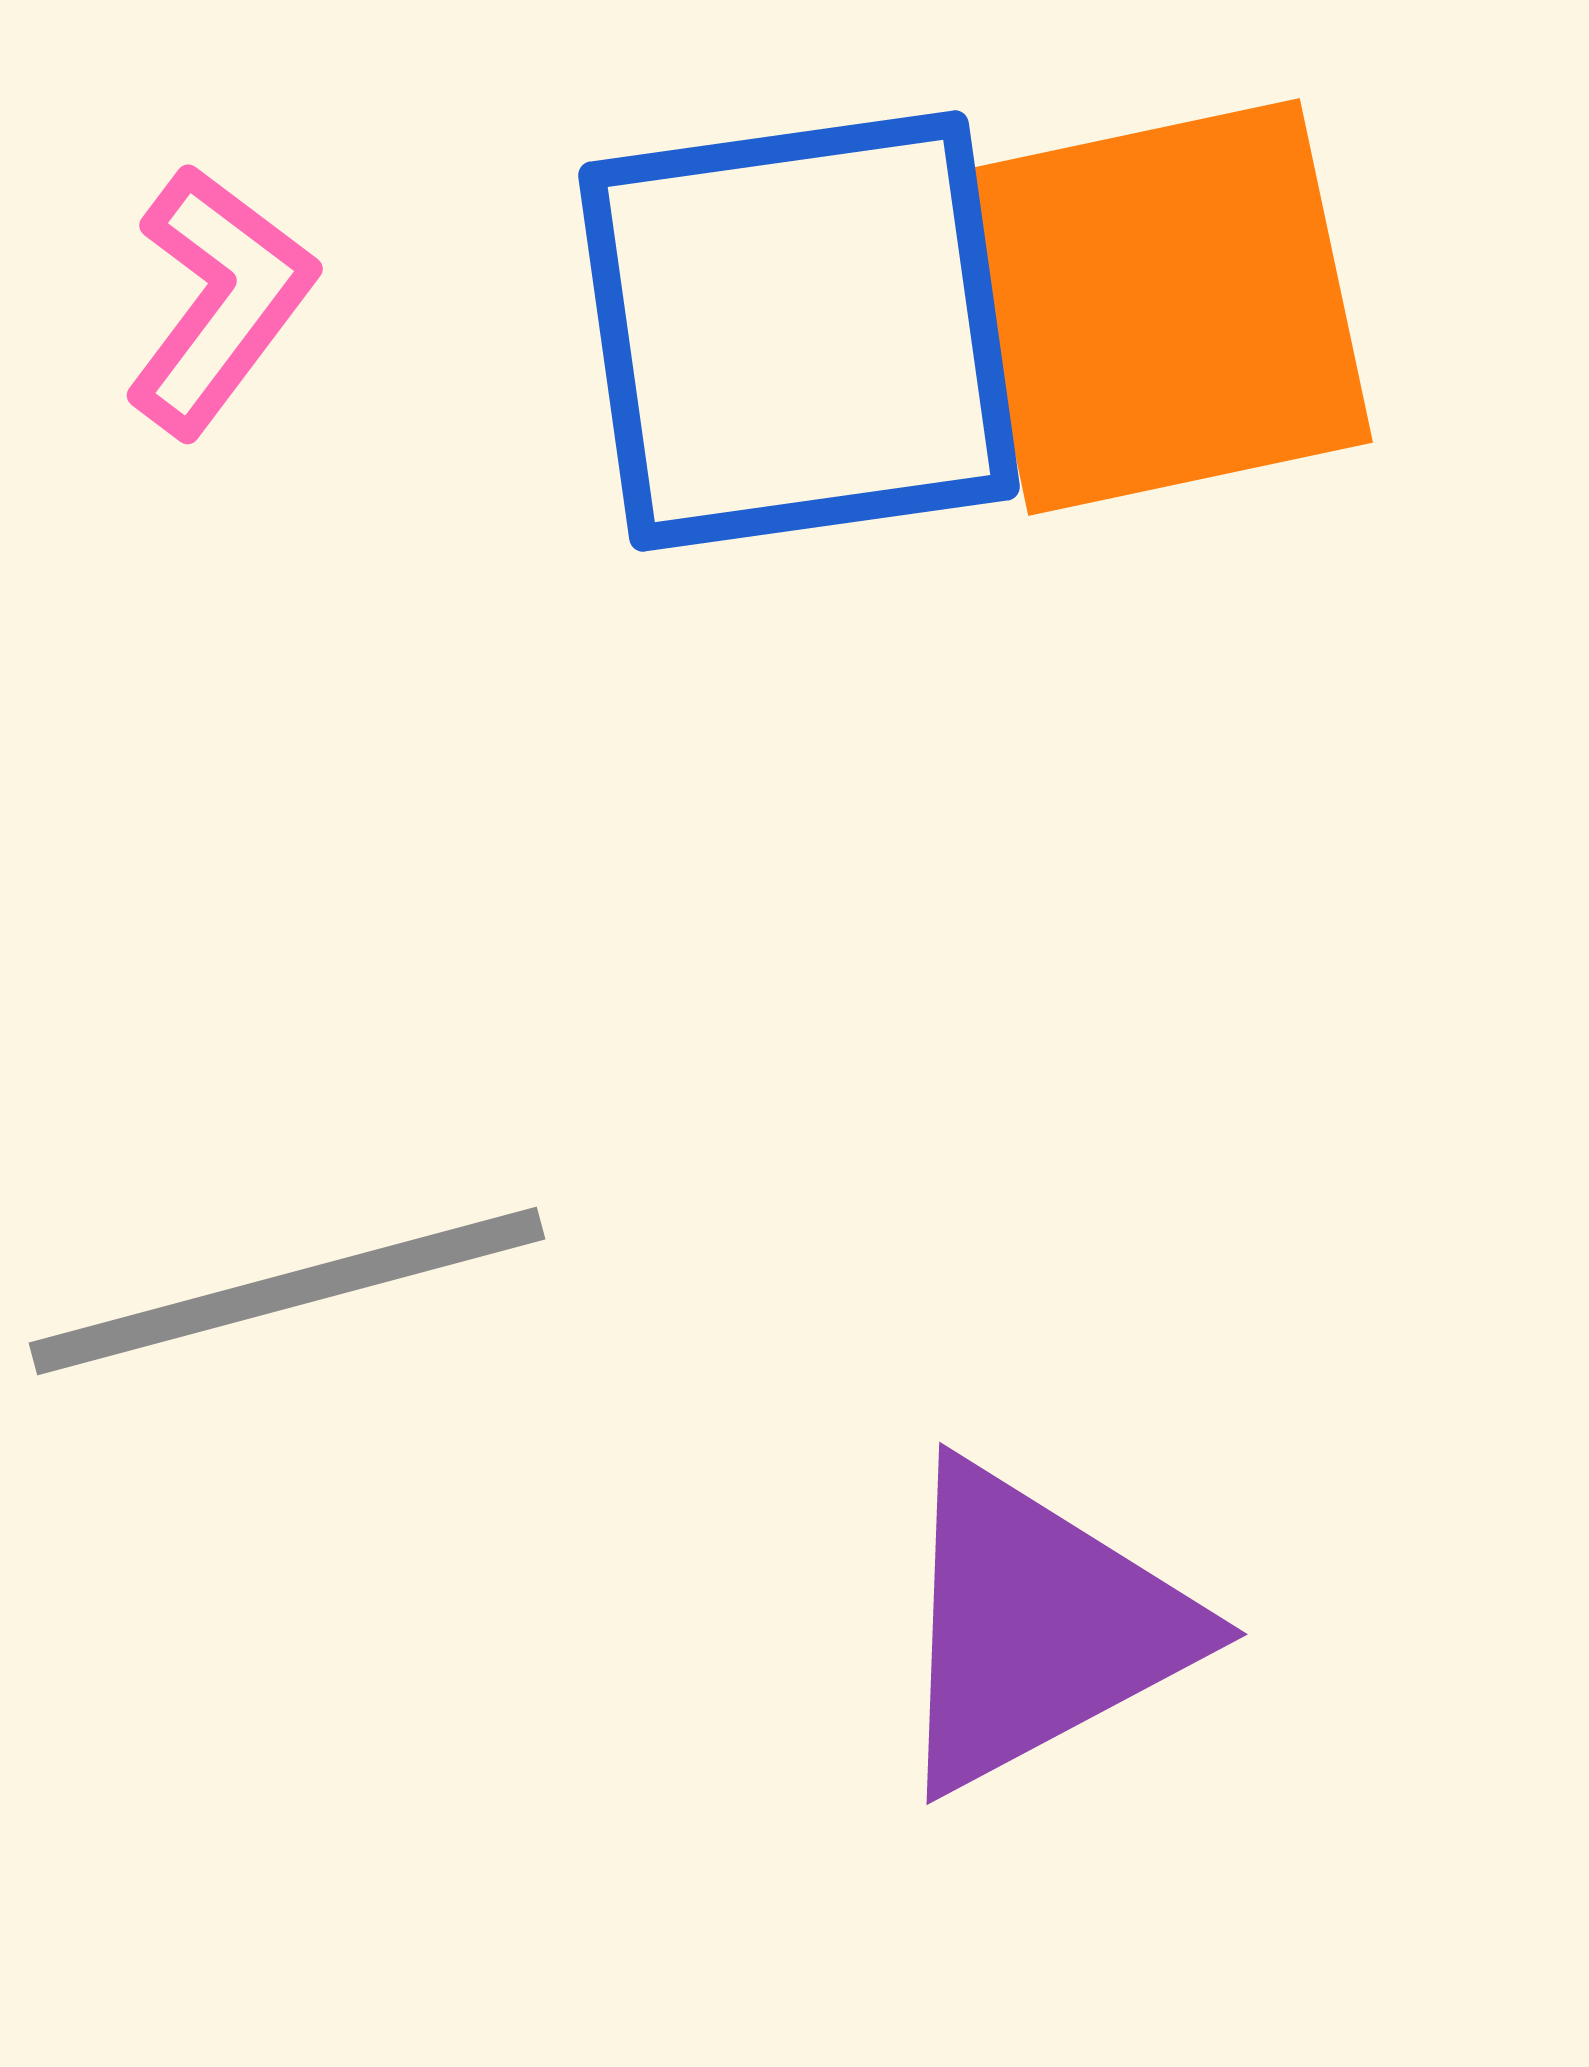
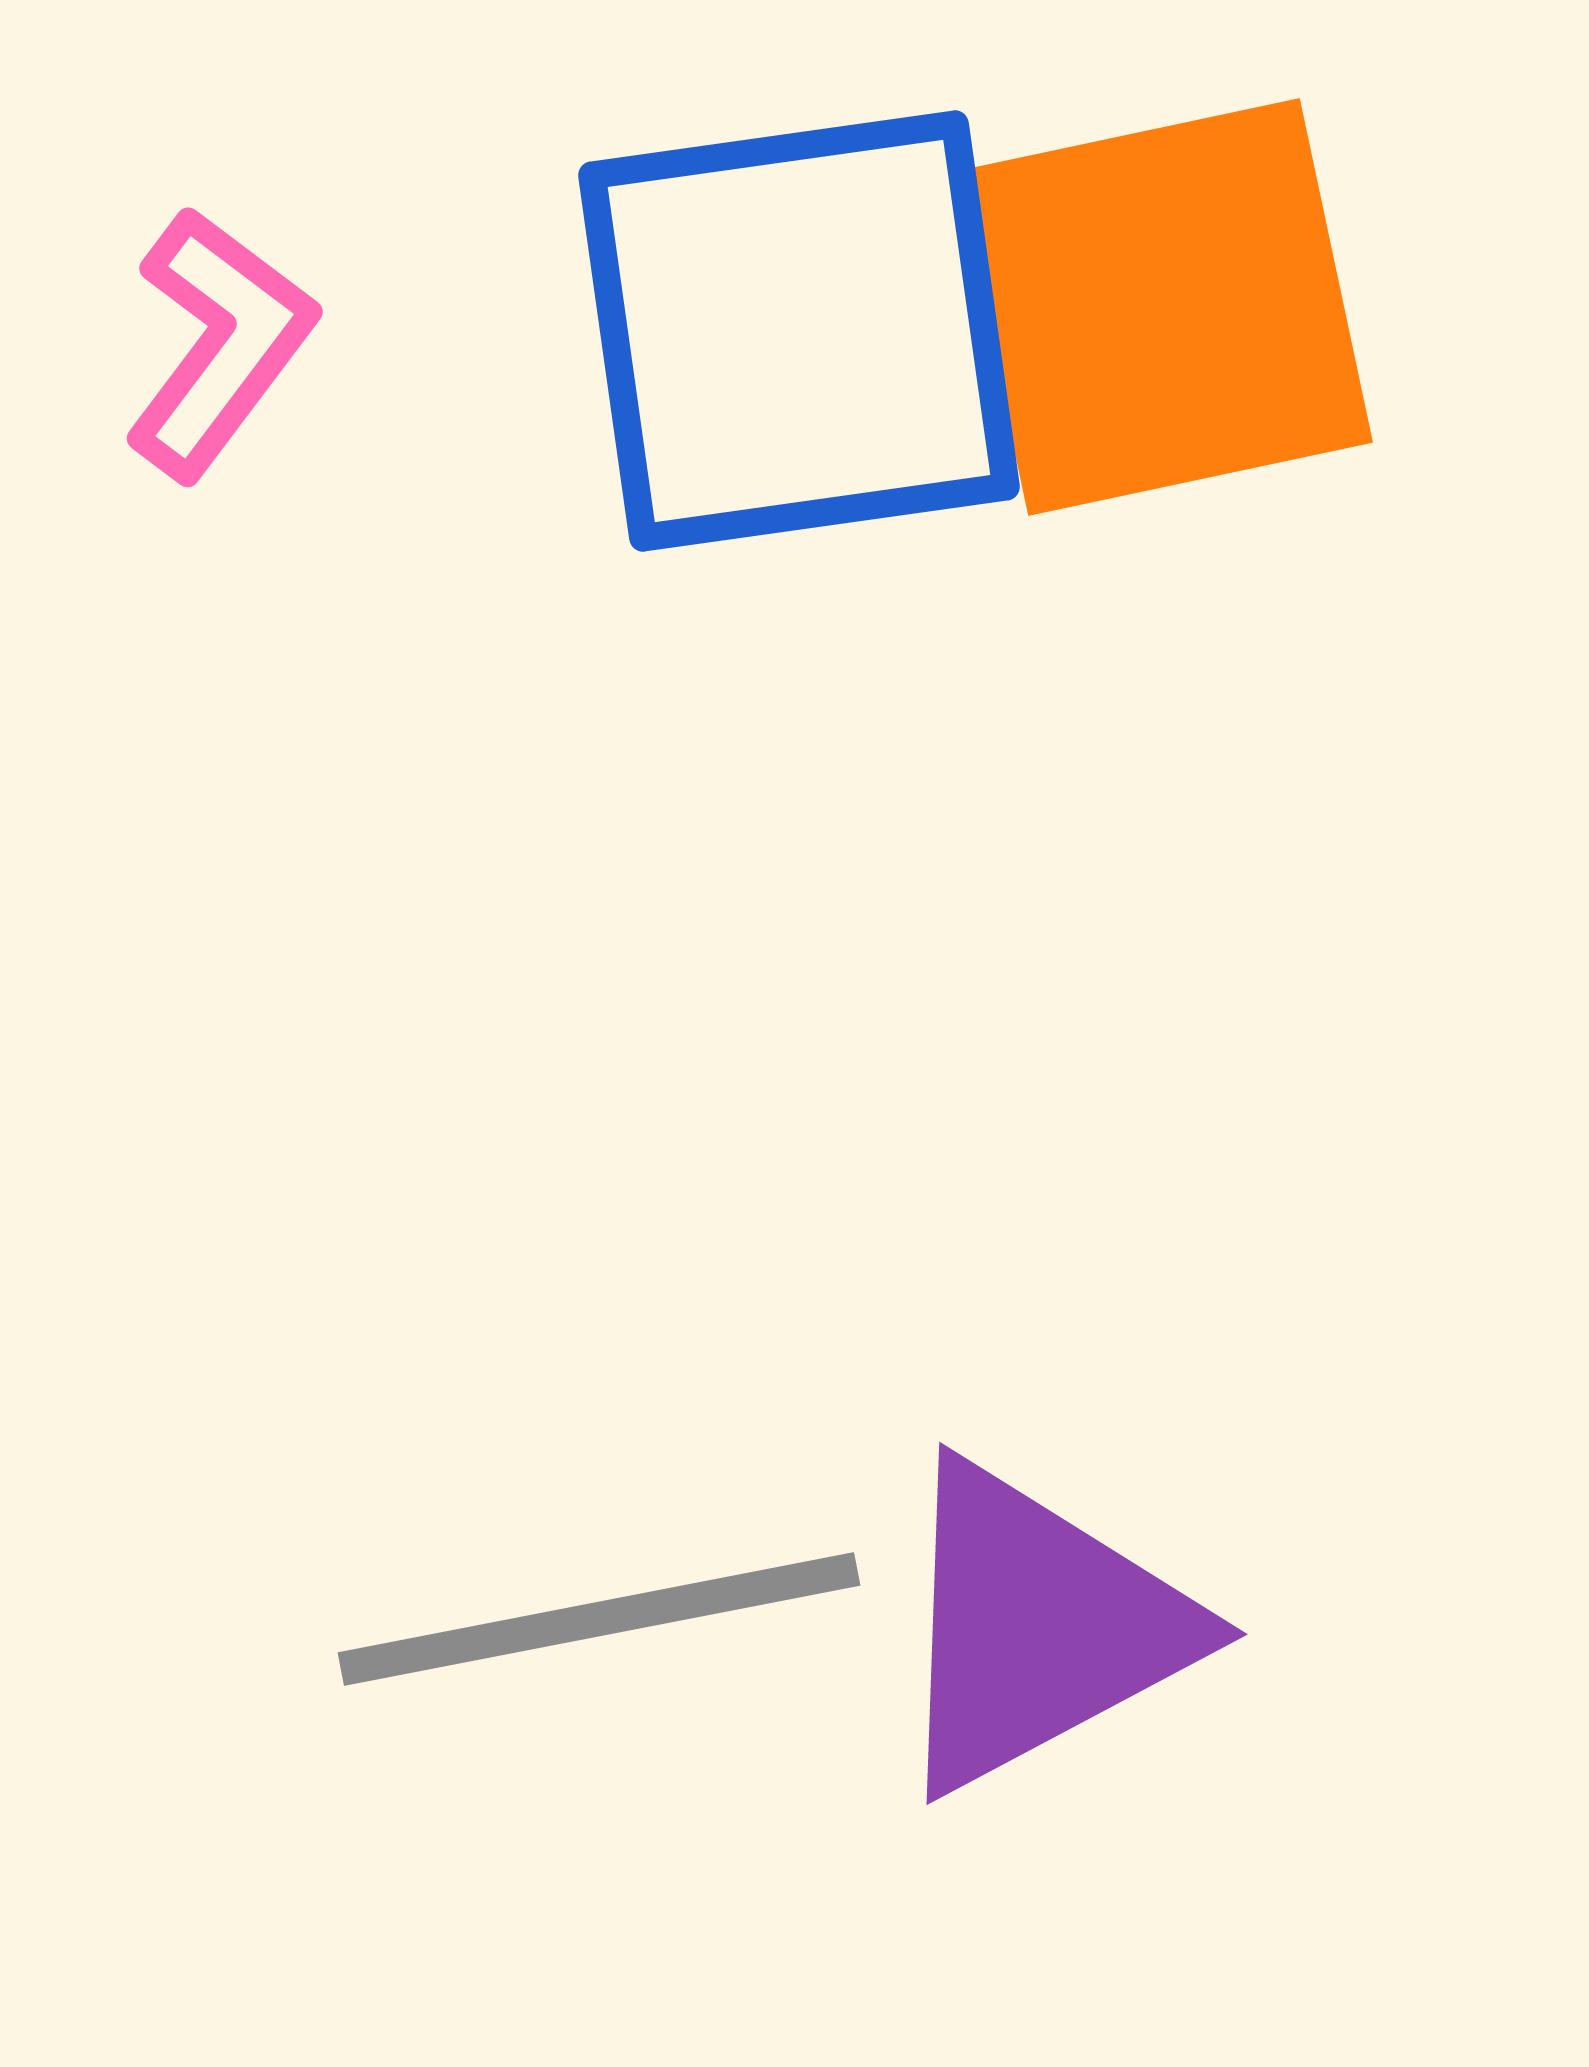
pink L-shape: moved 43 px down
gray line: moved 312 px right, 328 px down; rotated 4 degrees clockwise
